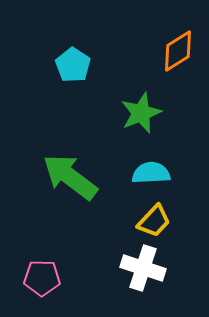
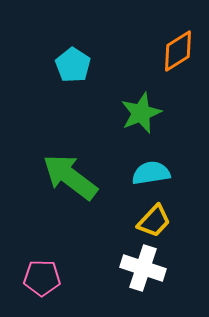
cyan semicircle: rotated 6 degrees counterclockwise
